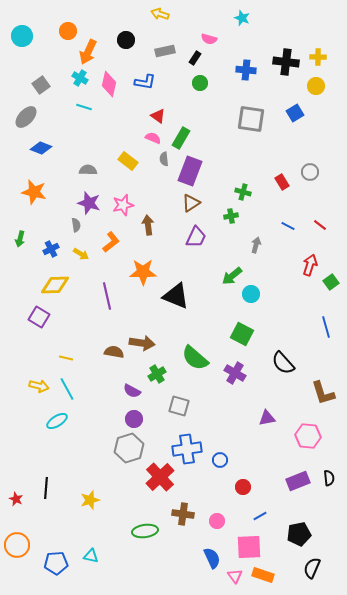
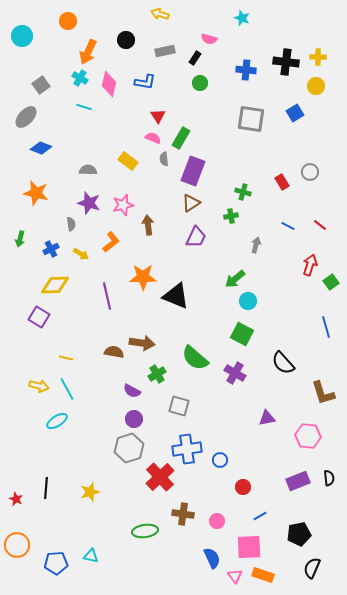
orange circle at (68, 31): moved 10 px up
red triangle at (158, 116): rotated 21 degrees clockwise
purple rectangle at (190, 171): moved 3 px right
orange star at (34, 192): moved 2 px right, 1 px down
gray semicircle at (76, 225): moved 5 px left, 1 px up
orange star at (143, 272): moved 5 px down
green arrow at (232, 276): moved 3 px right, 3 px down
cyan circle at (251, 294): moved 3 px left, 7 px down
yellow star at (90, 500): moved 8 px up
